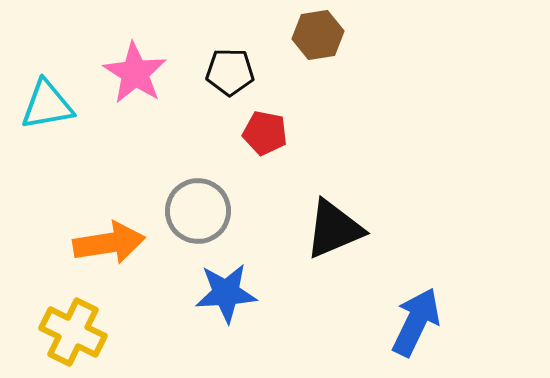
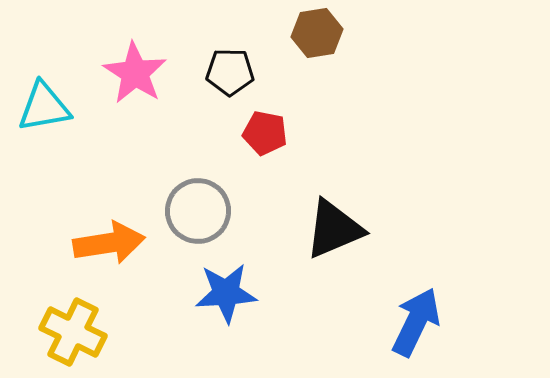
brown hexagon: moved 1 px left, 2 px up
cyan triangle: moved 3 px left, 2 px down
